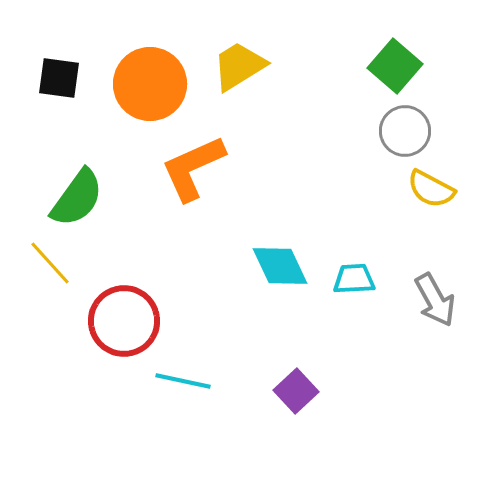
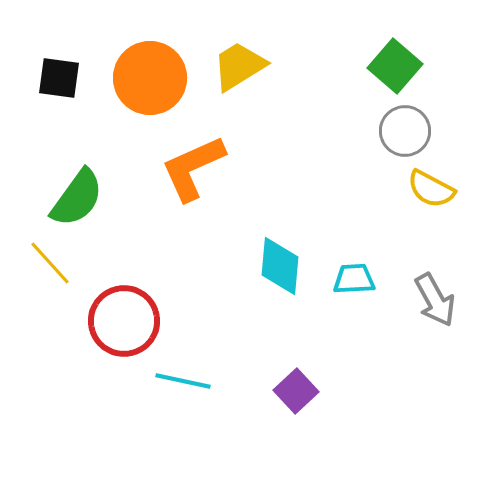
orange circle: moved 6 px up
cyan diamond: rotated 30 degrees clockwise
